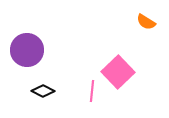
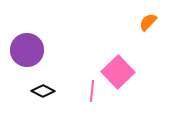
orange semicircle: moved 2 px right; rotated 102 degrees clockwise
